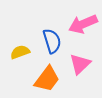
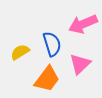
blue semicircle: moved 3 px down
yellow semicircle: rotated 12 degrees counterclockwise
